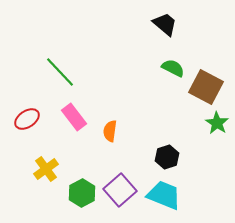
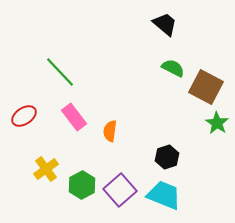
red ellipse: moved 3 px left, 3 px up
green hexagon: moved 8 px up
